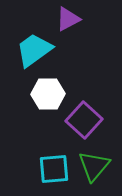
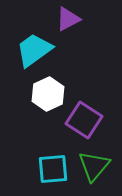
white hexagon: rotated 24 degrees counterclockwise
purple square: rotated 9 degrees counterclockwise
cyan square: moved 1 px left
